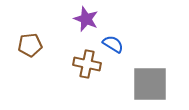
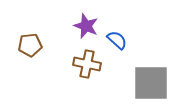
purple star: moved 7 px down
blue semicircle: moved 4 px right, 4 px up; rotated 10 degrees clockwise
gray square: moved 1 px right, 1 px up
